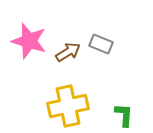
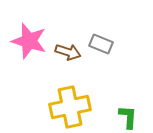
brown arrow: rotated 50 degrees clockwise
yellow cross: moved 2 px right, 1 px down
green L-shape: moved 4 px right, 2 px down
